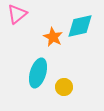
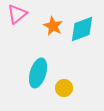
cyan diamond: moved 2 px right, 3 px down; rotated 8 degrees counterclockwise
orange star: moved 11 px up
yellow circle: moved 1 px down
